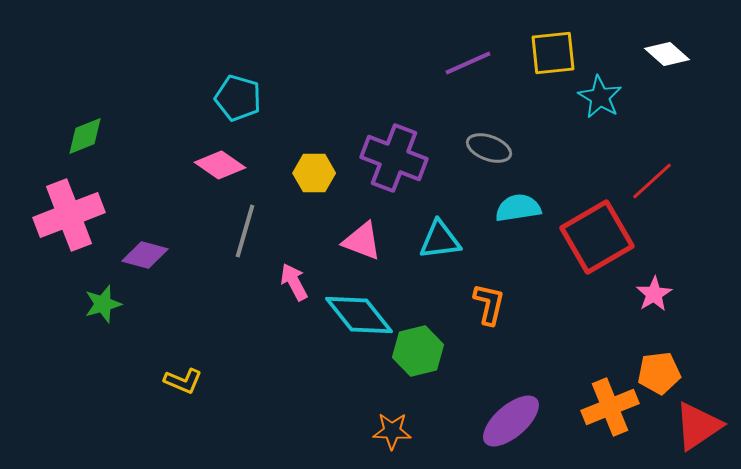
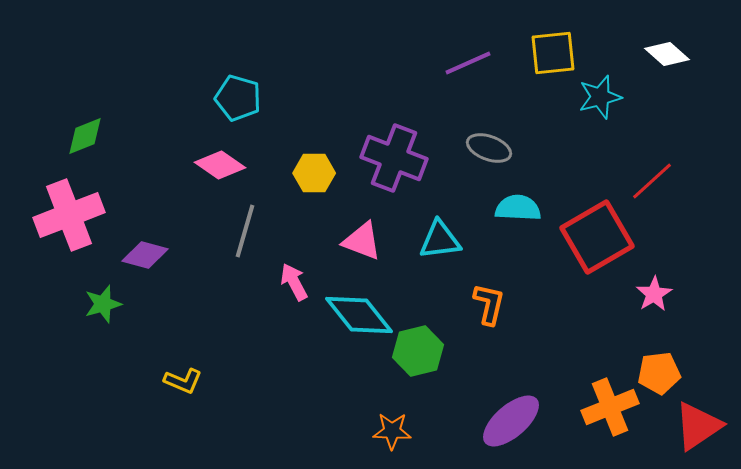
cyan star: rotated 27 degrees clockwise
cyan semicircle: rotated 12 degrees clockwise
